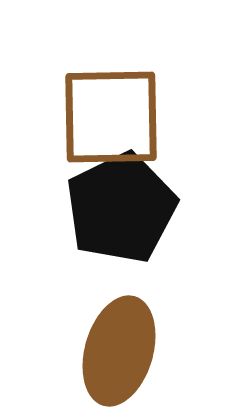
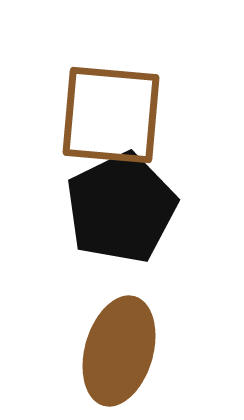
brown square: moved 2 px up; rotated 6 degrees clockwise
